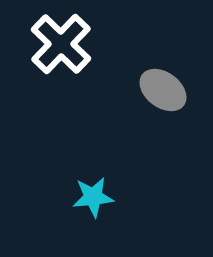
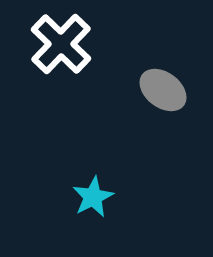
cyan star: rotated 21 degrees counterclockwise
